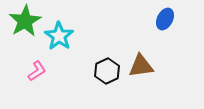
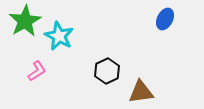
cyan star: rotated 8 degrees counterclockwise
brown triangle: moved 26 px down
